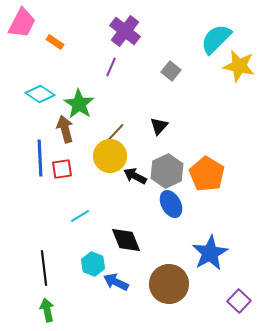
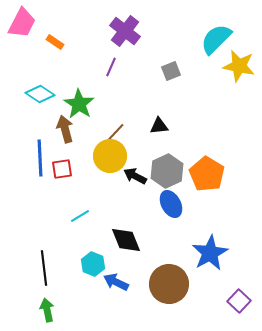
gray square: rotated 30 degrees clockwise
black triangle: rotated 42 degrees clockwise
